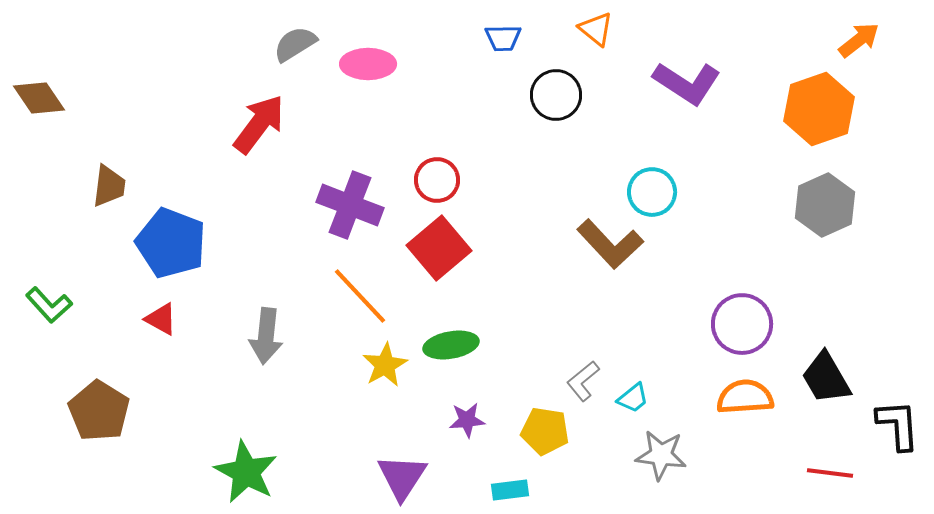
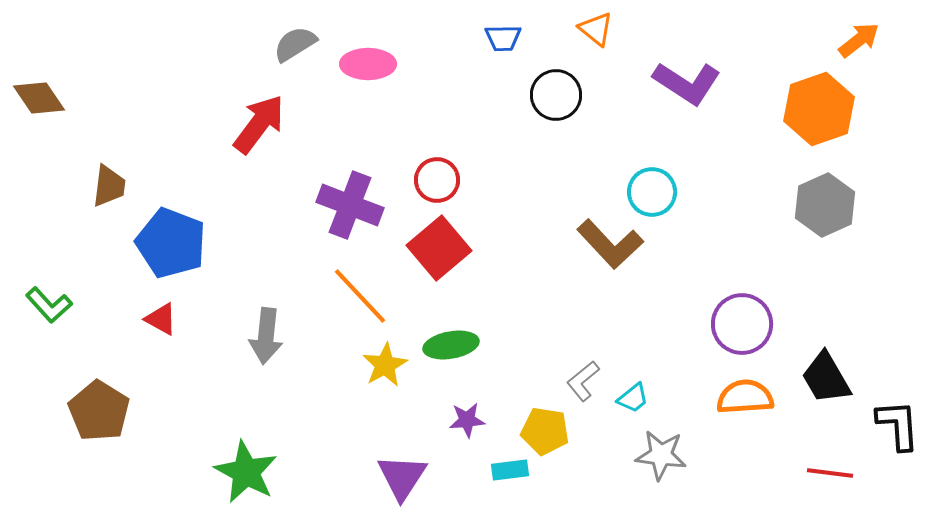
cyan rectangle: moved 20 px up
